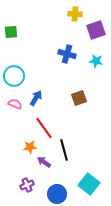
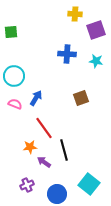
blue cross: rotated 12 degrees counterclockwise
brown square: moved 2 px right
